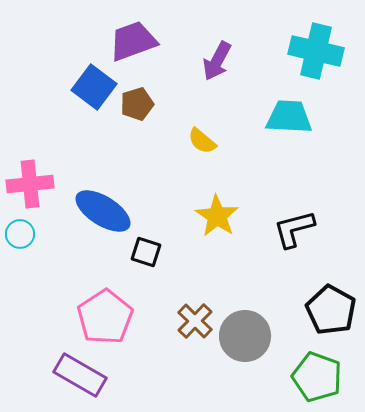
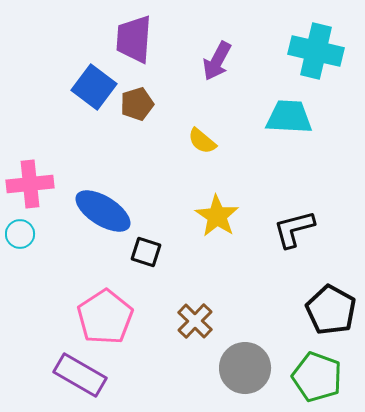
purple trapezoid: moved 1 px right, 2 px up; rotated 66 degrees counterclockwise
gray circle: moved 32 px down
